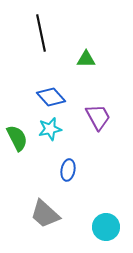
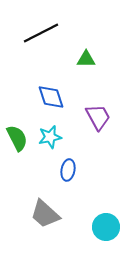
black line: rotated 75 degrees clockwise
blue diamond: rotated 24 degrees clockwise
cyan star: moved 8 px down
